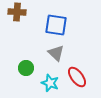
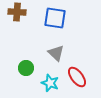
blue square: moved 1 px left, 7 px up
